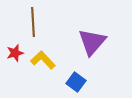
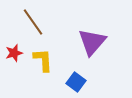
brown line: rotated 32 degrees counterclockwise
red star: moved 1 px left
yellow L-shape: rotated 40 degrees clockwise
